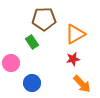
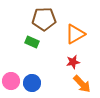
green rectangle: rotated 32 degrees counterclockwise
red star: moved 3 px down
pink circle: moved 18 px down
